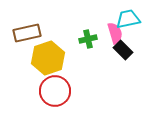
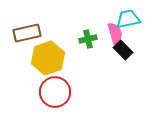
red circle: moved 1 px down
